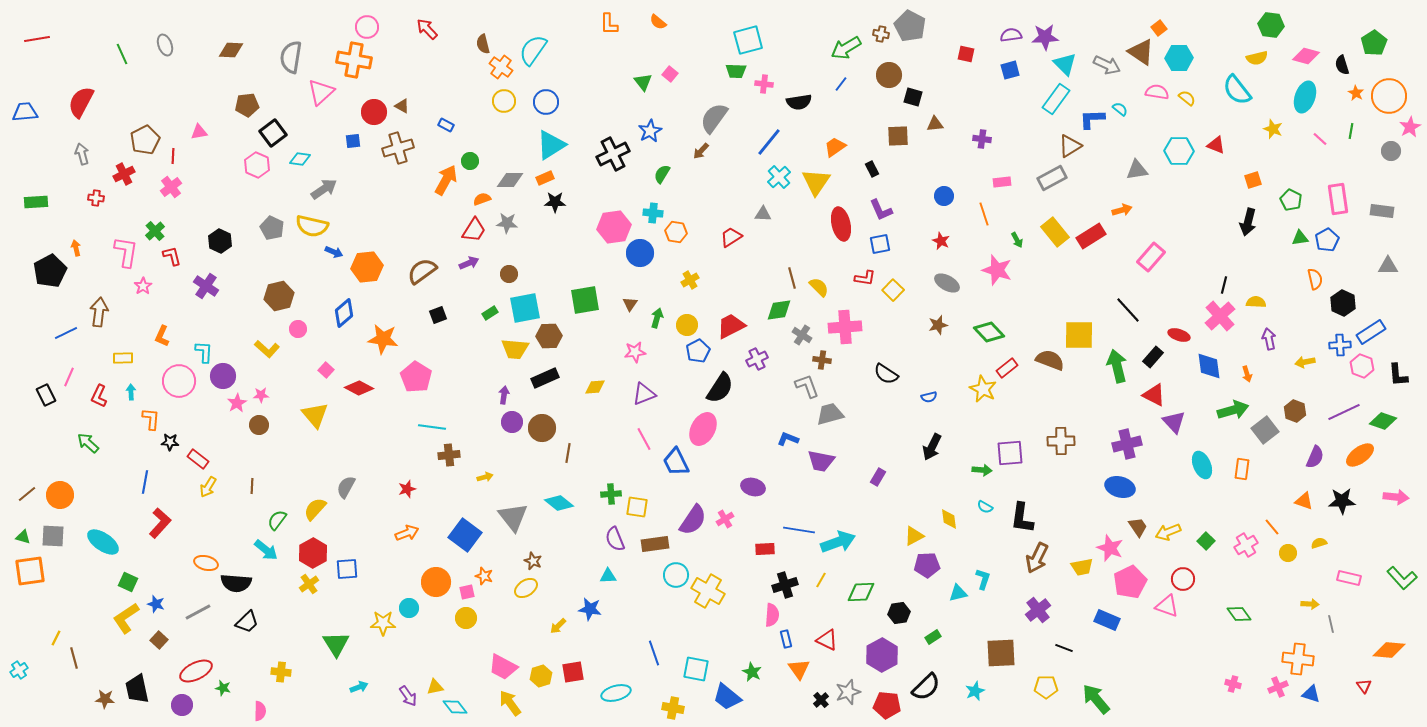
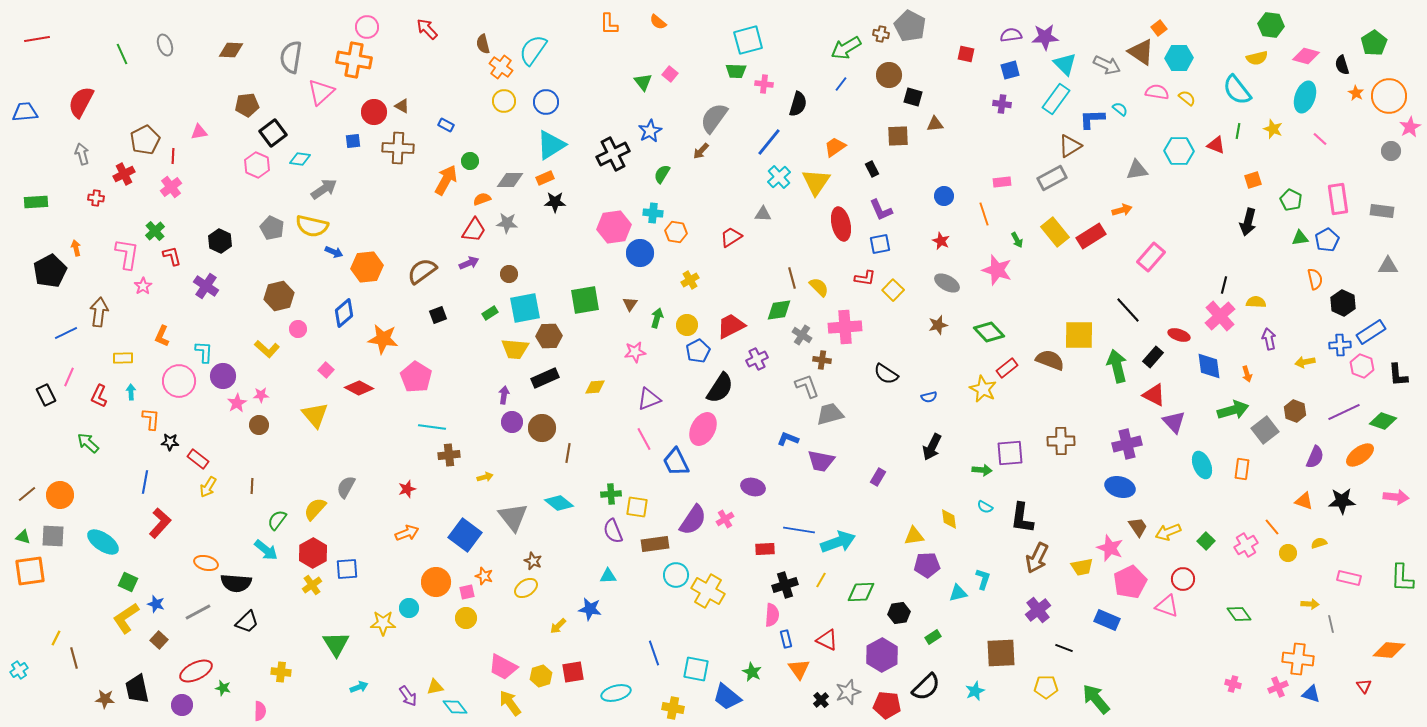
black semicircle at (799, 102): moved 1 px left, 2 px down; rotated 65 degrees counterclockwise
green line at (1351, 131): moved 113 px left
purple cross at (982, 139): moved 20 px right, 35 px up
brown cross at (398, 148): rotated 20 degrees clockwise
pink L-shape at (126, 252): moved 1 px right, 2 px down
purple triangle at (644, 394): moved 5 px right, 5 px down
yellow triangle at (914, 536): rotated 20 degrees clockwise
purple semicircle at (615, 539): moved 2 px left, 8 px up
green L-shape at (1402, 578): rotated 44 degrees clockwise
yellow cross at (309, 584): moved 3 px right, 1 px down
